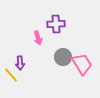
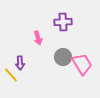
purple cross: moved 7 px right, 2 px up
